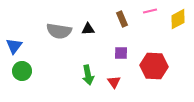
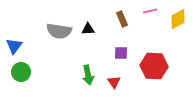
green circle: moved 1 px left, 1 px down
